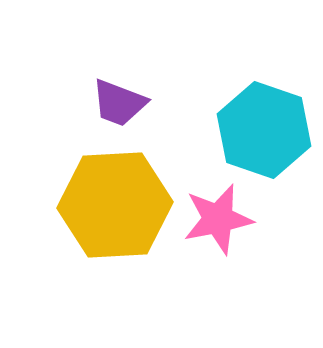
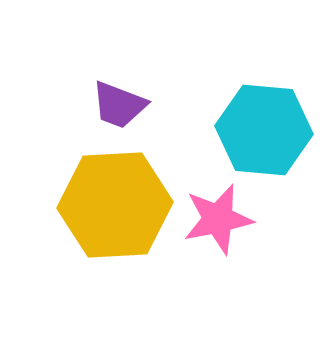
purple trapezoid: moved 2 px down
cyan hexagon: rotated 14 degrees counterclockwise
